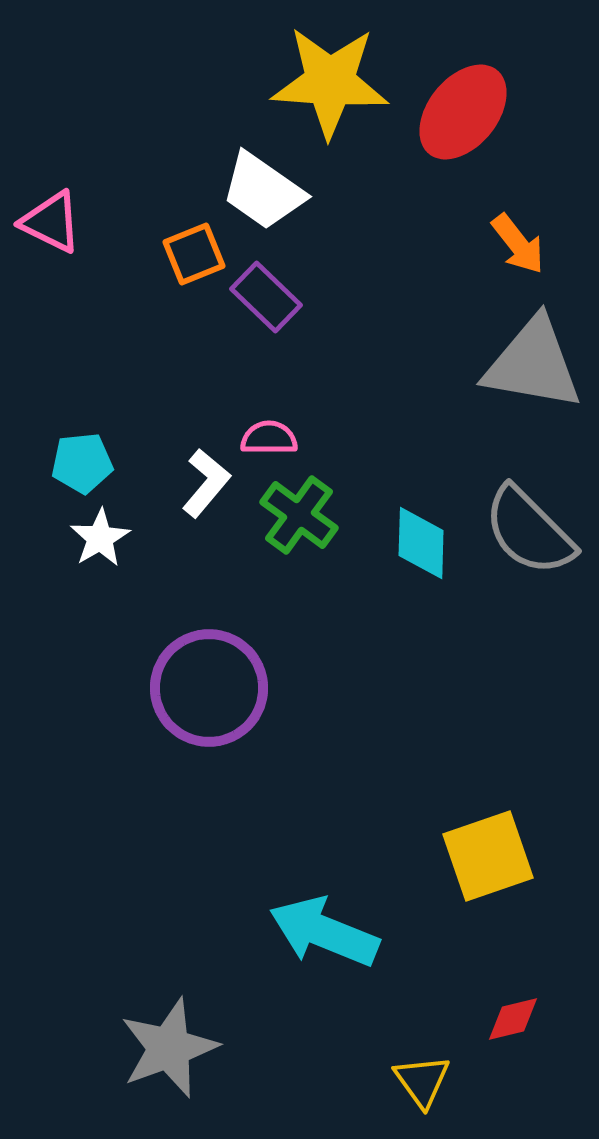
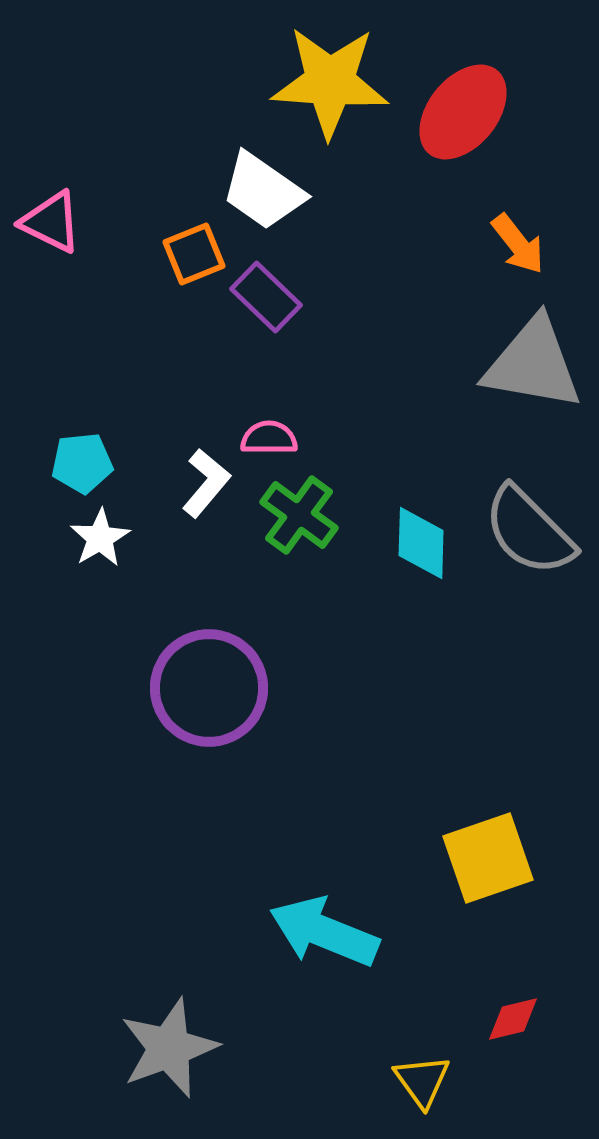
yellow square: moved 2 px down
